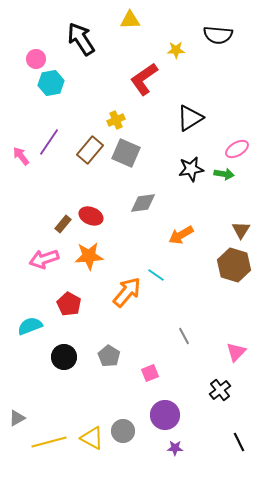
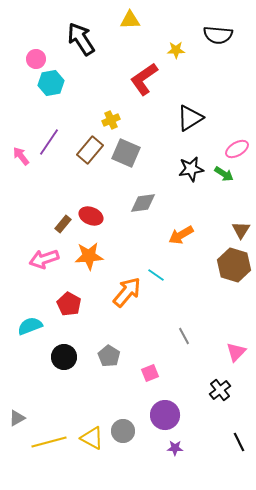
yellow cross at (116, 120): moved 5 px left
green arrow at (224, 174): rotated 24 degrees clockwise
